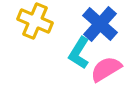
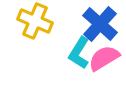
pink semicircle: moved 2 px left, 11 px up
